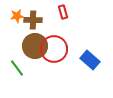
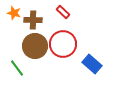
red rectangle: rotated 32 degrees counterclockwise
orange star: moved 3 px left, 3 px up; rotated 24 degrees clockwise
red circle: moved 9 px right, 5 px up
blue rectangle: moved 2 px right, 4 px down
